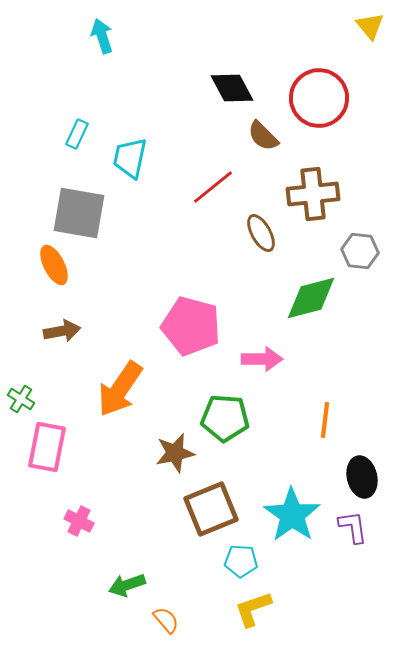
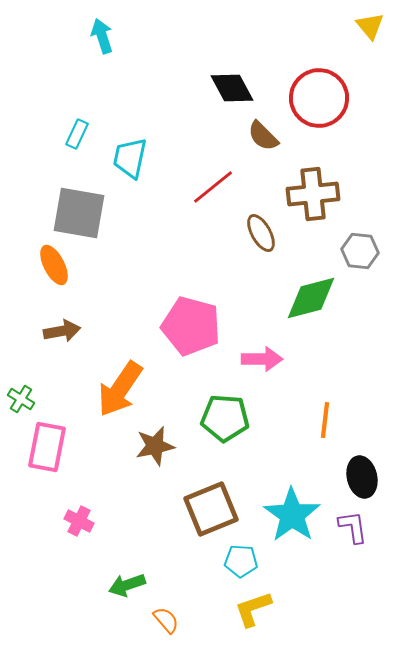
brown star: moved 20 px left, 7 px up
